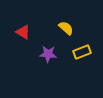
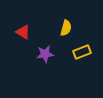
yellow semicircle: rotated 63 degrees clockwise
purple star: moved 3 px left; rotated 12 degrees counterclockwise
